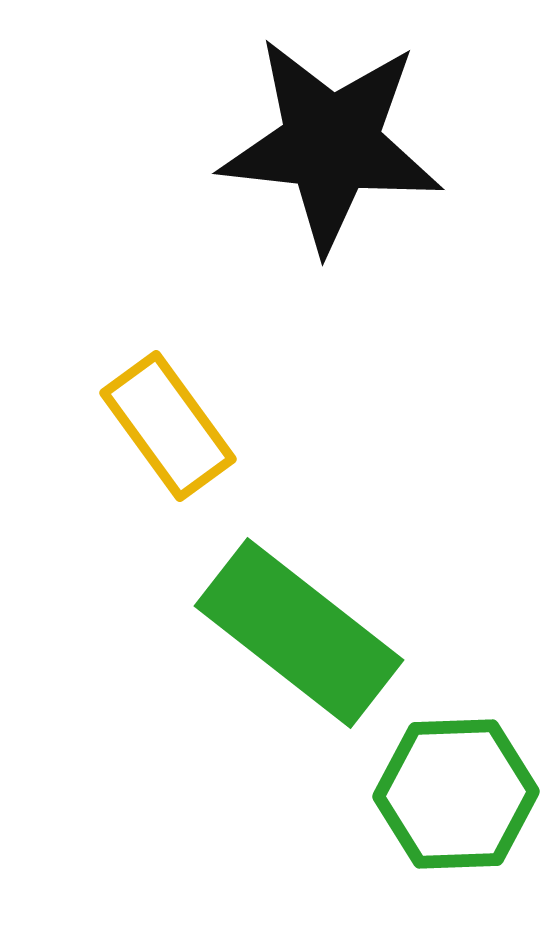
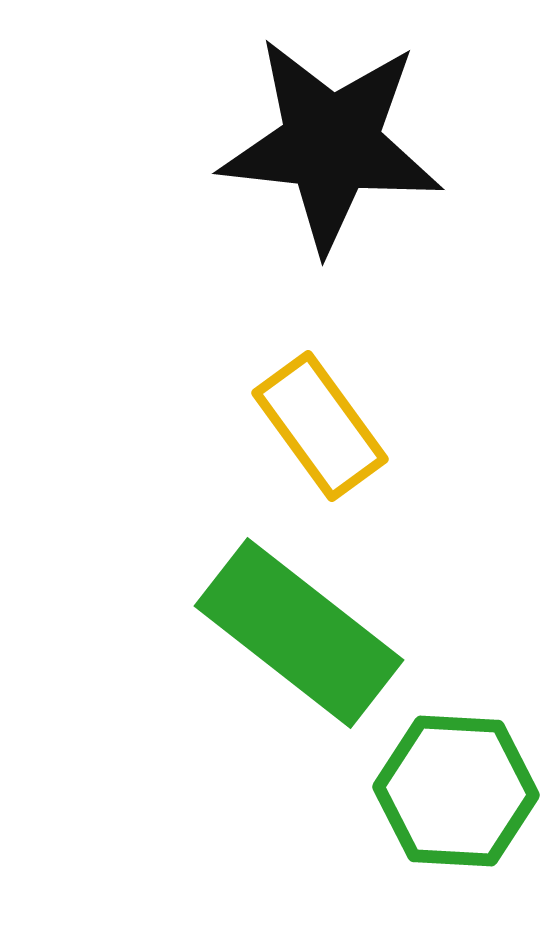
yellow rectangle: moved 152 px right
green hexagon: moved 3 px up; rotated 5 degrees clockwise
